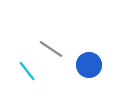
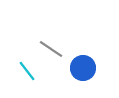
blue circle: moved 6 px left, 3 px down
